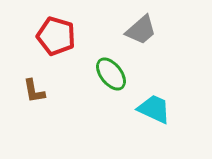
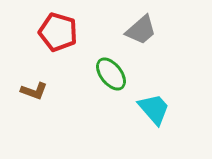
red pentagon: moved 2 px right, 4 px up
brown L-shape: rotated 60 degrees counterclockwise
cyan trapezoid: rotated 24 degrees clockwise
